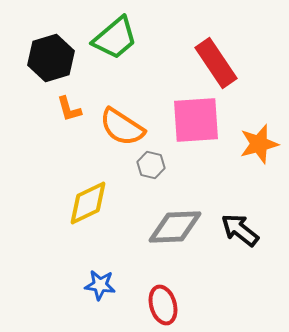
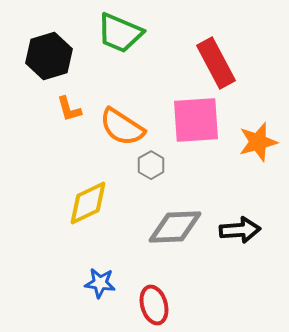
green trapezoid: moved 5 px right, 5 px up; rotated 63 degrees clockwise
black hexagon: moved 2 px left, 2 px up
red rectangle: rotated 6 degrees clockwise
orange star: moved 1 px left, 2 px up
gray hexagon: rotated 16 degrees clockwise
black arrow: rotated 138 degrees clockwise
blue star: moved 2 px up
red ellipse: moved 9 px left
